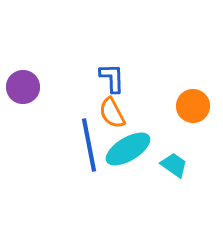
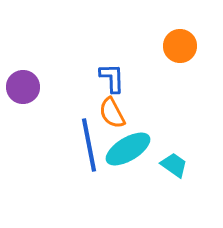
orange circle: moved 13 px left, 60 px up
